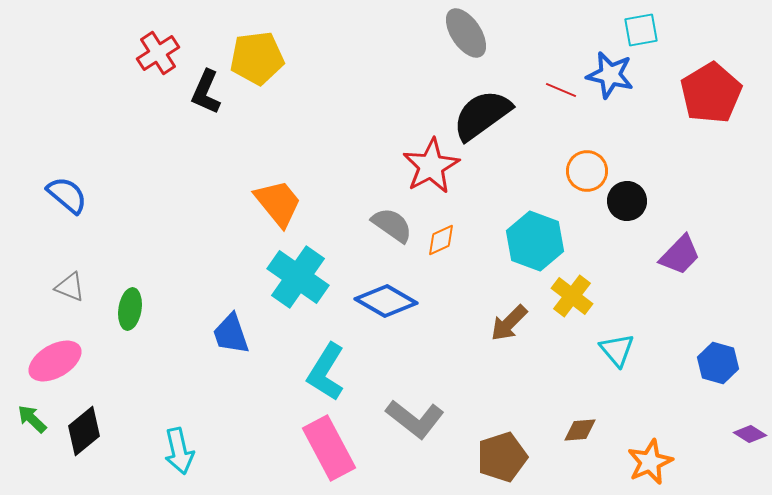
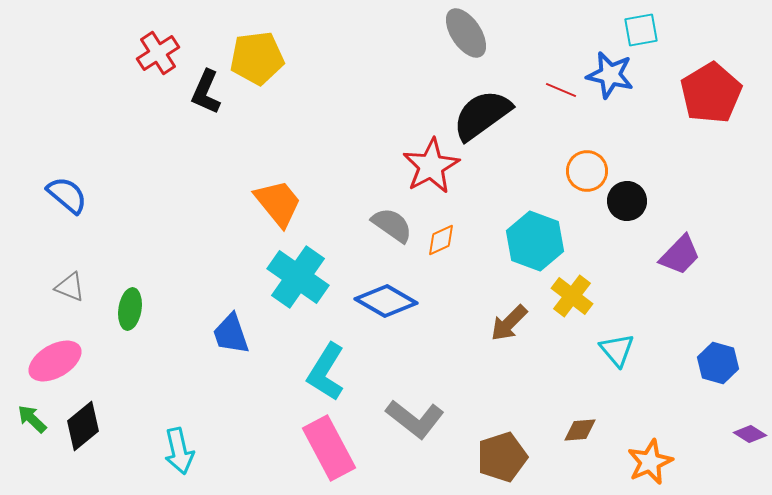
black diamond: moved 1 px left, 5 px up
